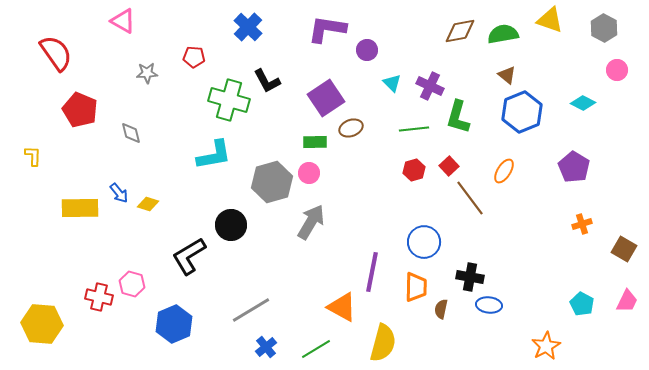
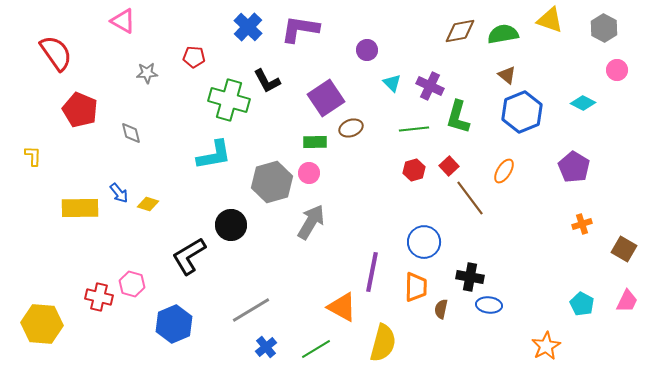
purple L-shape at (327, 29): moved 27 px left
